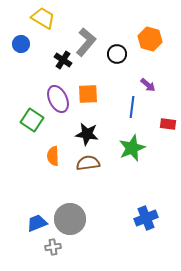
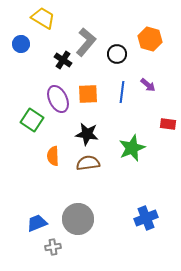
blue line: moved 10 px left, 15 px up
gray circle: moved 8 px right
